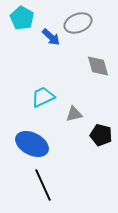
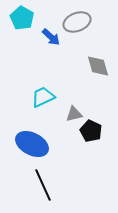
gray ellipse: moved 1 px left, 1 px up
black pentagon: moved 10 px left, 4 px up; rotated 10 degrees clockwise
